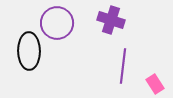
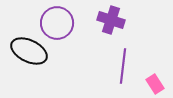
black ellipse: rotated 63 degrees counterclockwise
